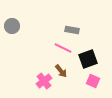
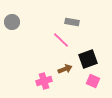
gray circle: moved 4 px up
gray rectangle: moved 8 px up
pink line: moved 2 px left, 8 px up; rotated 18 degrees clockwise
brown arrow: moved 4 px right, 2 px up; rotated 72 degrees counterclockwise
pink cross: rotated 21 degrees clockwise
